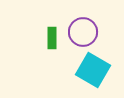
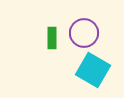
purple circle: moved 1 px right, 1 px down
